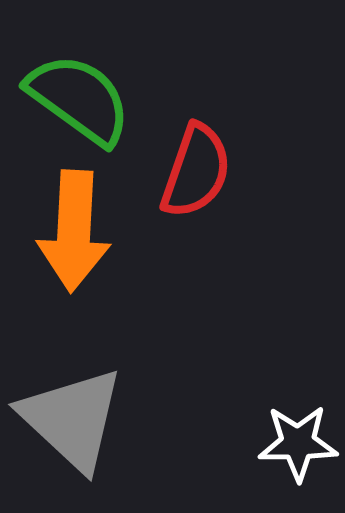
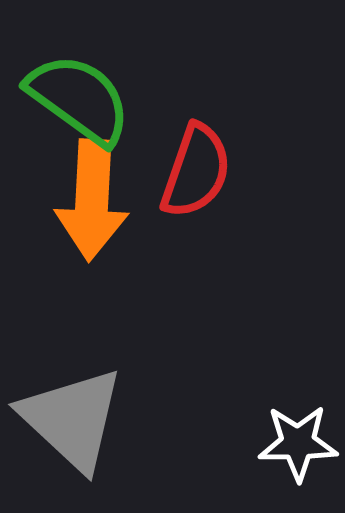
orange arrow: moved 18 px right, 31 px up
